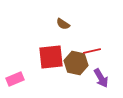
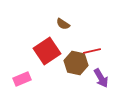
red square: moved 4 px left, 6 px up; rotated 28 degrees counterclockwise
pink rectangle: moved 7 px right
